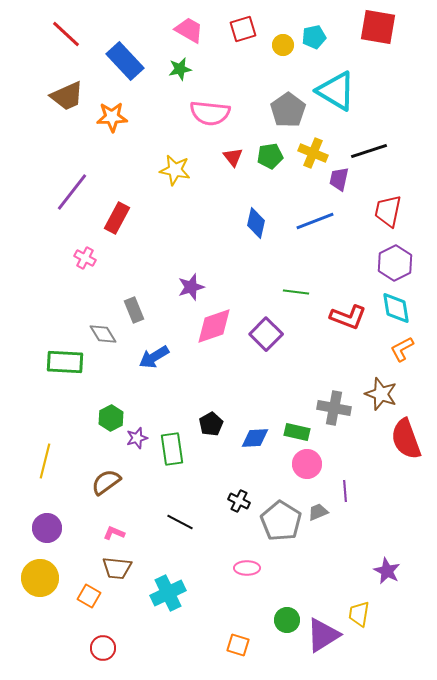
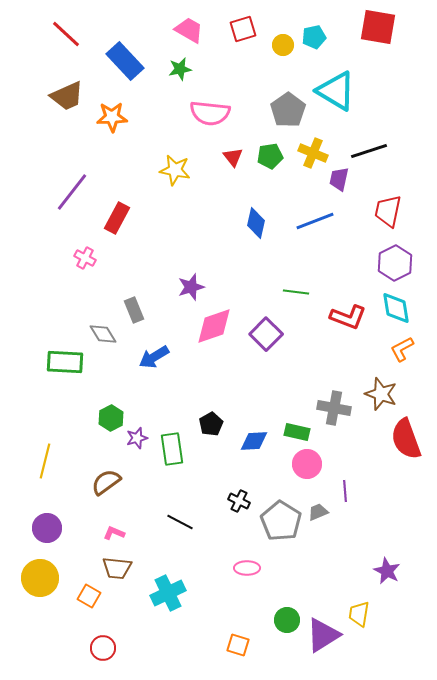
blue diamond at (255, 438): moved 1 px left, 3 px down
